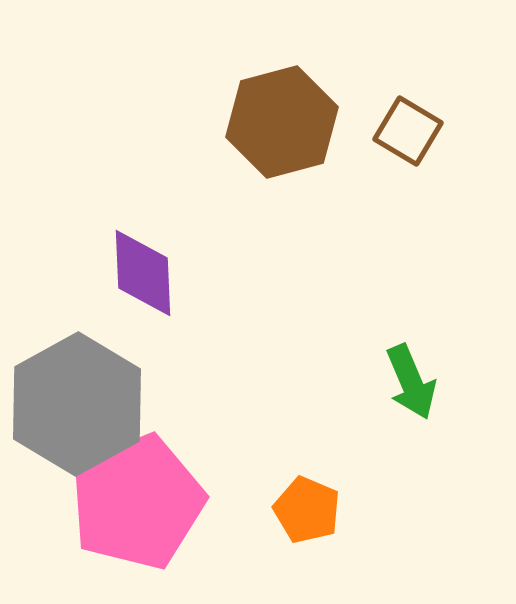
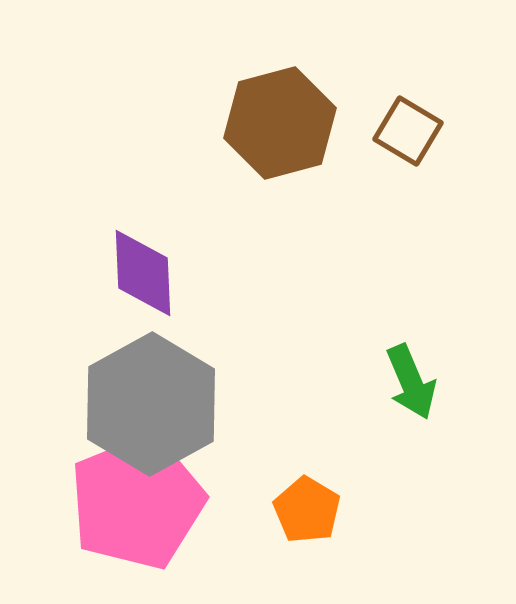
brown hexagon: moved 2 px left, 1 px down
gray hexagon: moved 74 px right
orange pentagon: rotated 8 degrees clockwise
